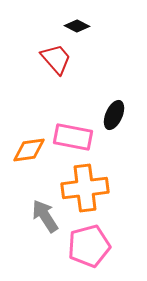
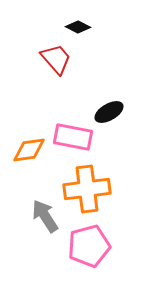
black diamond: moved 1 px right, 1 px down
black ellipse: moved 5 px left, 3 px up; rotated 36 degrees clockwise
orange cross: moved 2 px right, 1 px down
